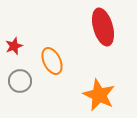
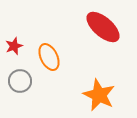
red ellipse: rotated 33 degrees counterclockwise
orange ellipse: moved 3 px left, 4 px up
